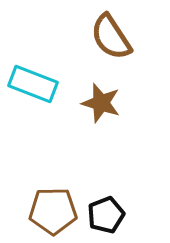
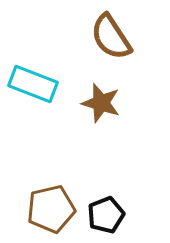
brown pentagon: moved 2 px left, 2 px up; rotated 12 degrees counterclockwise
